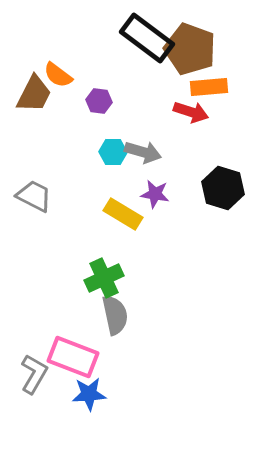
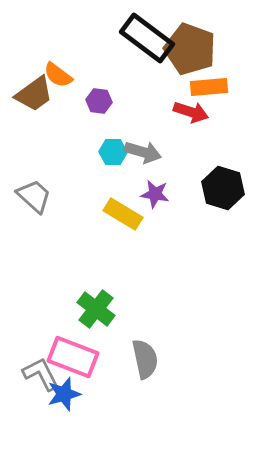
brown trapezoid: rotated 27 degrees clockwise
gray trapezoid: rotated 15 degrees clockwise
green cross: moved 8 px left, 31 px down; rotated 27 degrees counterclockwise
gray semicircle: moved 30 px right, 44 px down
gray L-shape: moved 7 px right; rotated 57 degrees counterclockwise
blue star: moved 25 px left; rotated 12 degrees counterclockwise
